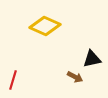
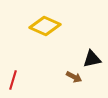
brown arrow: moved 1 px left
